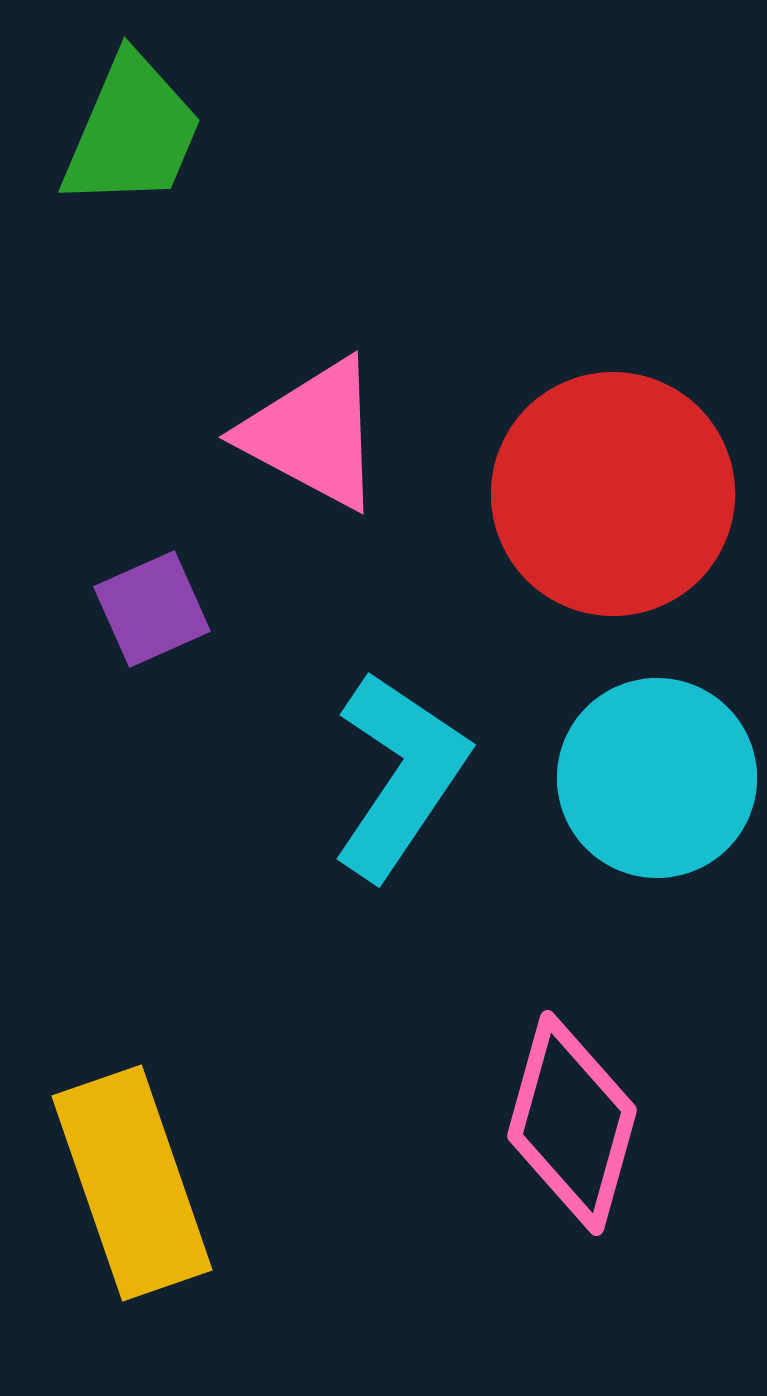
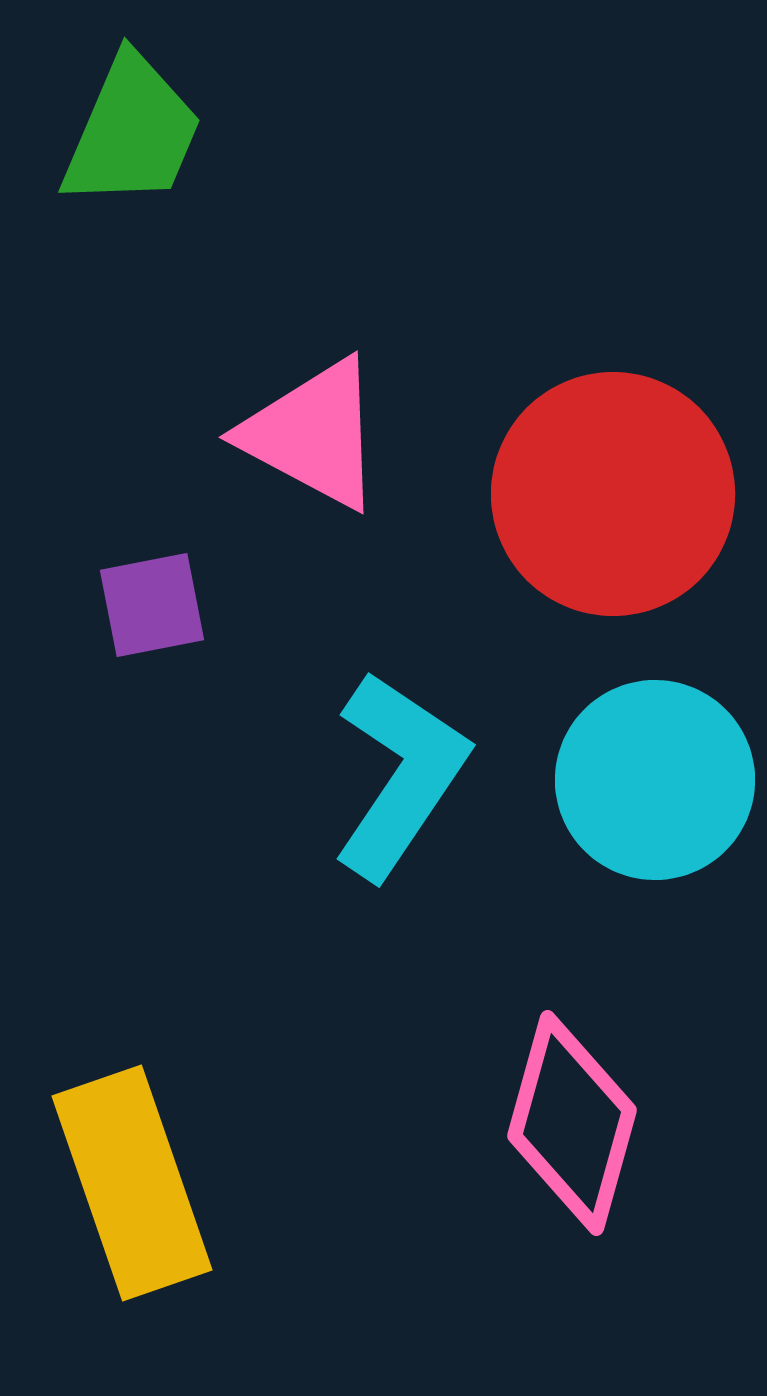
purple square: moved 4 px up; rotated 13 degrees clockwise
cyan circle: moved 2 px left, 2 px down
